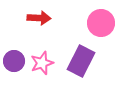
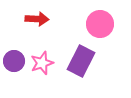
red arrow: moved 2 px left, 1 px down
pink circle: moved 1 px left, 1 px down
